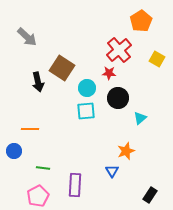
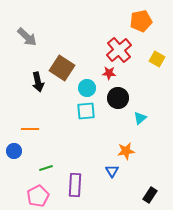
orange pentagon: rotated 20 degrees clockwise
orange star: rotated 12 degrees clockwise
green line: moved 3 px right; rotated 24 degrees counterclockwise
